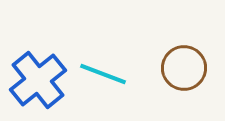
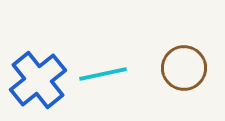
cyan line: rotated 33 degrees counterclockwise
